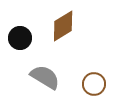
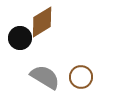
brown diamond: moved 21 px left, 4 px up
brown circle: moved 13 px left, 7 px up
